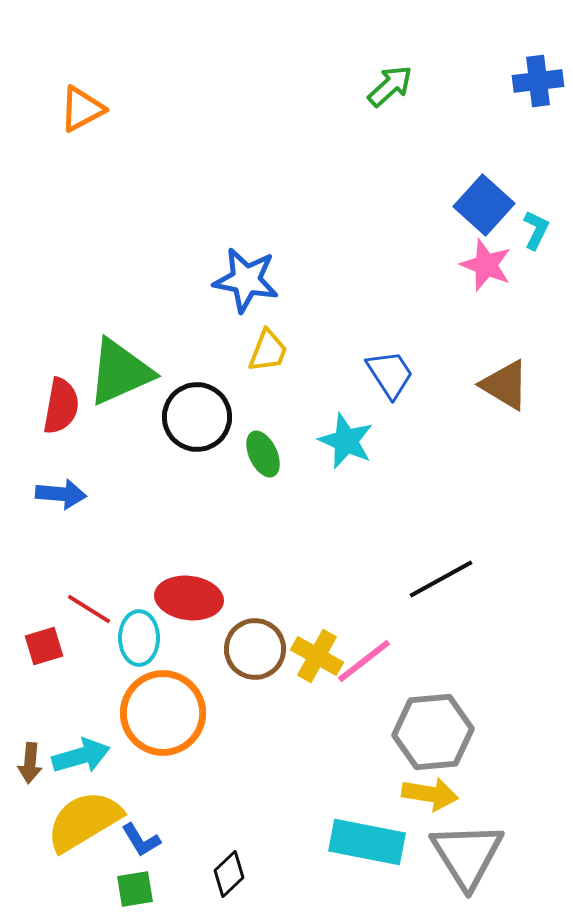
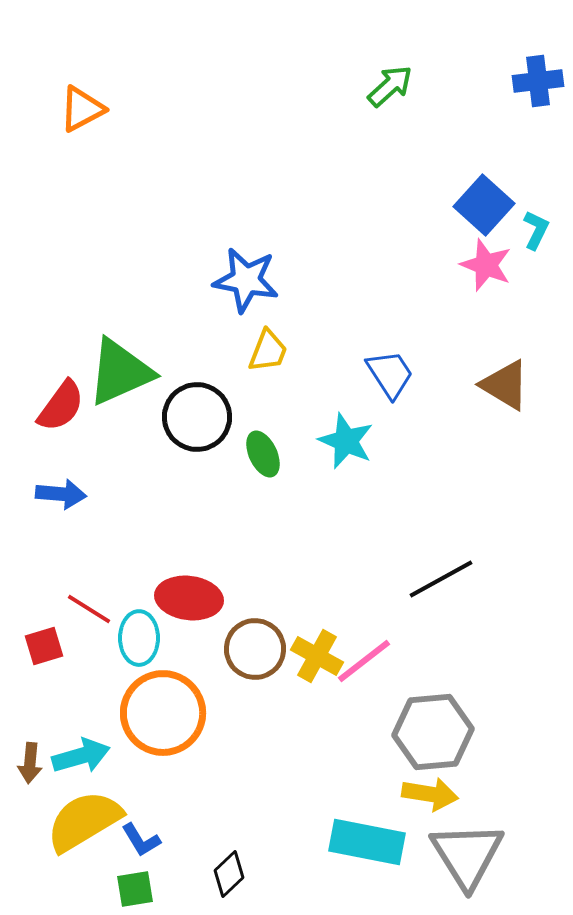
red semicircle: rotated 26 degrees clockwise
